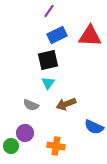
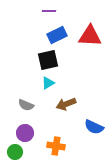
purple line: rotated 56 degrees clockwise
cyan triangle: rotated 24 degrees clockwise
gray semicircle: moved 5 px left
green circle: moved 4 px right, 6 px down
